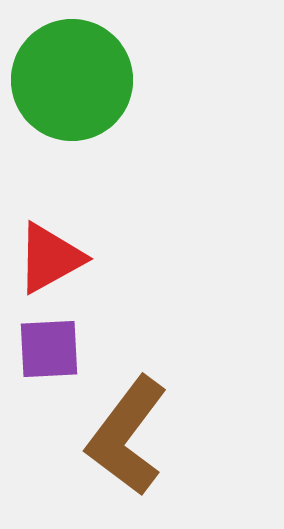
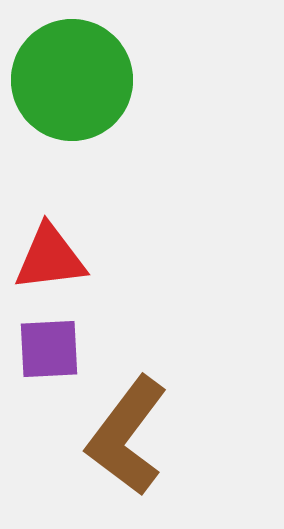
red triangle: rotated 22 degrees clockwise
